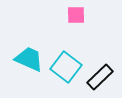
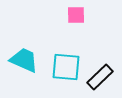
cyan trapezoid: moved 5 px left, 1 px down
cyan square: rotated 32 degrees counterclockwise
